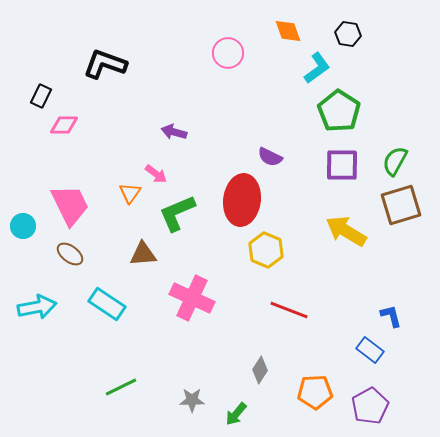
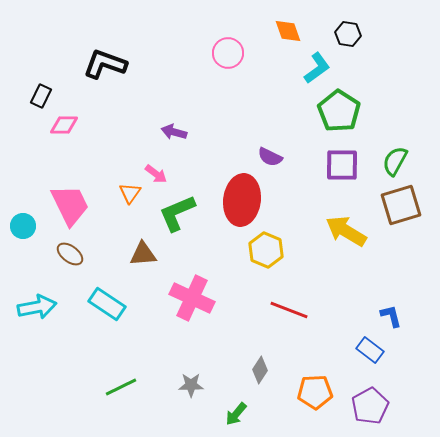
gray star: moved 1 px left, 15 px up
